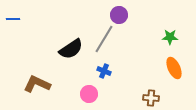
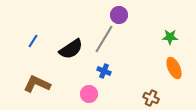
blue line: moved 20 px right, 22 px down; rotated 56 degrees counterclockwise
brown cross: rotated 21 degrees clockwise
